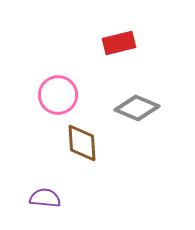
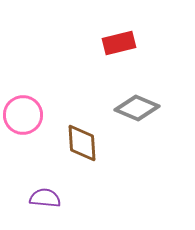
pink circle: moved 35 px left, 20 px down
